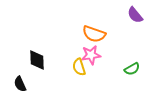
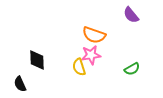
purple semicircle: moved 4 px left
orange semicircle: moved 1 px down
